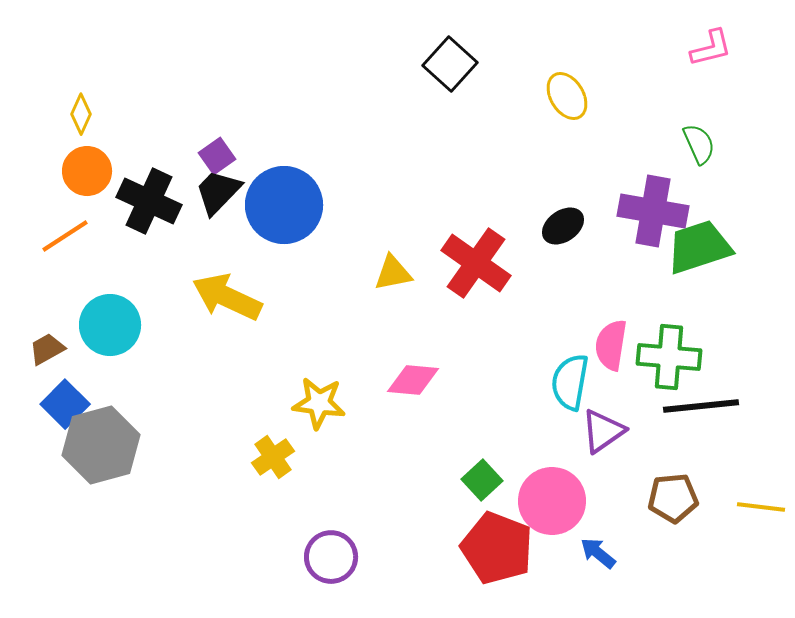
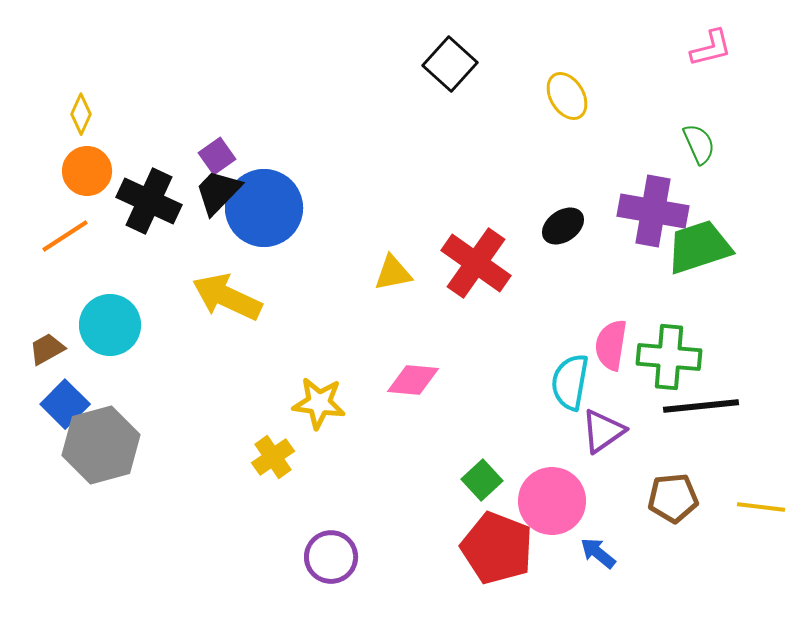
blue circle: moved 20 px left, 3 px down
